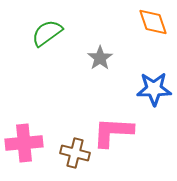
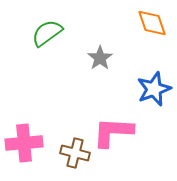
orange diamond: moved 1 px left, 1 px down
blue star: rotated 20 degrees counterclockwise
